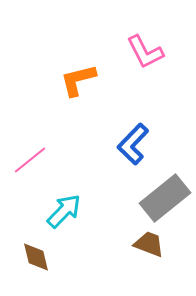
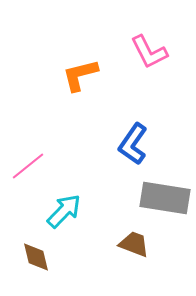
pink L-shape: moved 4 px right
orange L-shape: moved 2 px right, 5 px up
blue L-shape: rotated 9 degrees counterclockwise
pink line: moved 2 px left, 6 px down
gray rectangle: rotated 48 degrees clockwise
brown trapezoid: moved 15 px left
